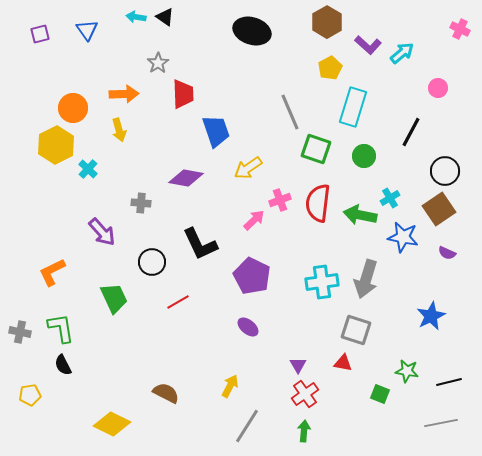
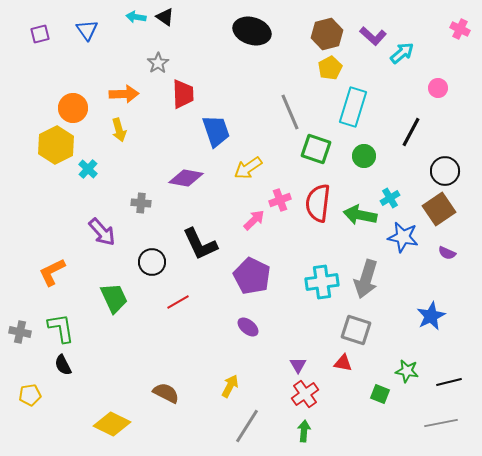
brown hexagon at (327, 22): moved 12 px down; rotated 16 degrees clockwise
purple L-shape at (368, 45): moved 5 px right, 9 px up
